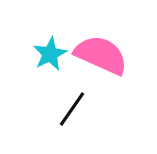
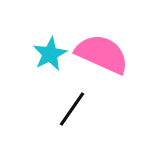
pink semicircle: moved 1 px right, 1 px up
